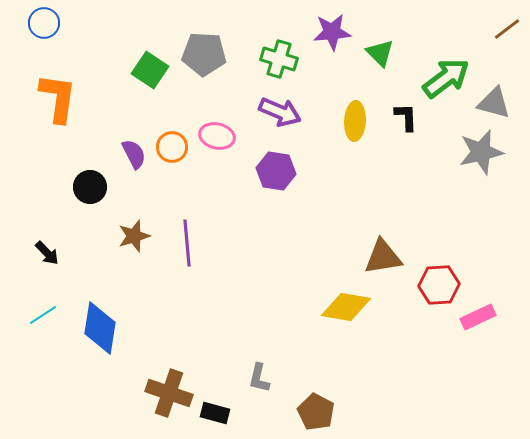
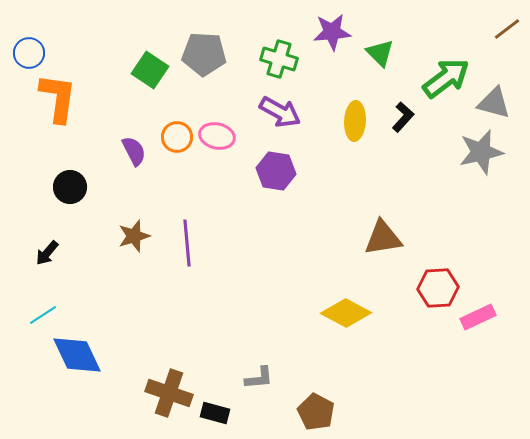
blue circle: moved 15 px left, 30 px down
purple arrow: rotated 6 degrees clockwise
black L-shape: moved 3 px left; rotated 44 degrees clockwise
orange circle: moved 5 px right, 10 px up
purple semicircle: moved 3 px up
black circle: moved 20 px left
black arrow: rotated 84 degrees clockwise
brown triangle: moved 19 px up
red hexagon: moved 1 px left, 3 px down
yellow diamond: moved 6 px down; rotated 18 degrees clockwise
blue diamond: moved 23 px left, 27 px down; rotated 34 degrees counterclockwise
gray L-shape: rotated 108 degrees counterclockwise
